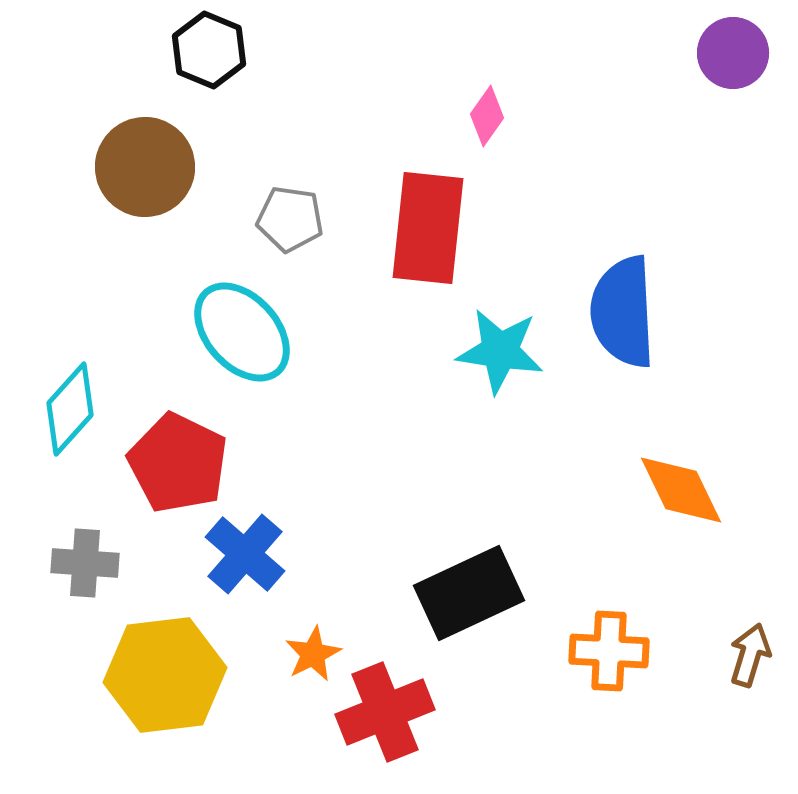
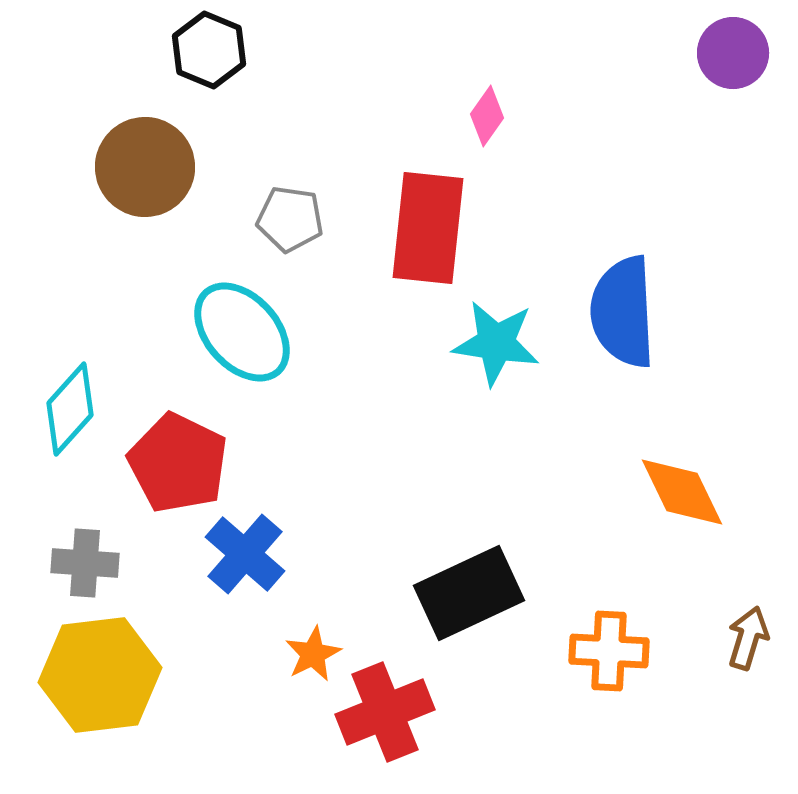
cyan star: moved 4 px left, 8 px up
orange diamond: moved 1 px right, 2 px down
brown arrow: moved 2 px left, 17 px up
yellow hexagon: moved 65 px left
